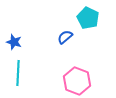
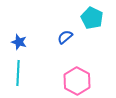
cyan pentagon: moved 4 px right
blue star: moved 5 px right
pink hexagon: rotated 8 degrees clockwise
